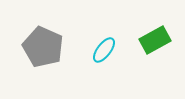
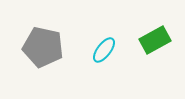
gray pentagon: rotated 12 degrees counterclockwise
